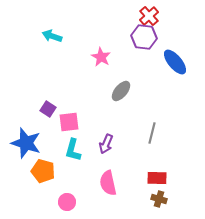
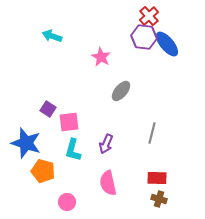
blue ellipse: moved 8 px left, 18 px up
